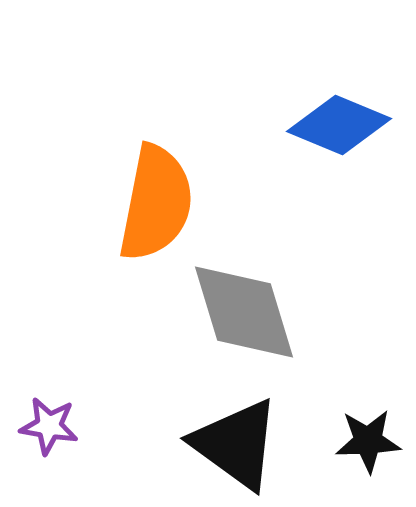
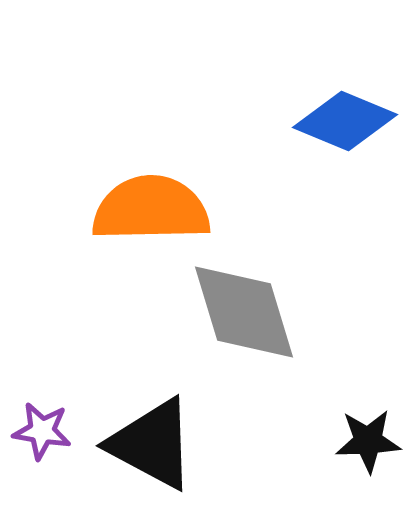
blue diamond: moved 6 px right, 4 px up
orange semicircle: moved 5 px left, 6 px down; rotated 102 degrees counterclockwise
purple star: moved 7 px left, 5 px down
black triangle: moved 84 px left; rotated 8 degrees counterclockwise
